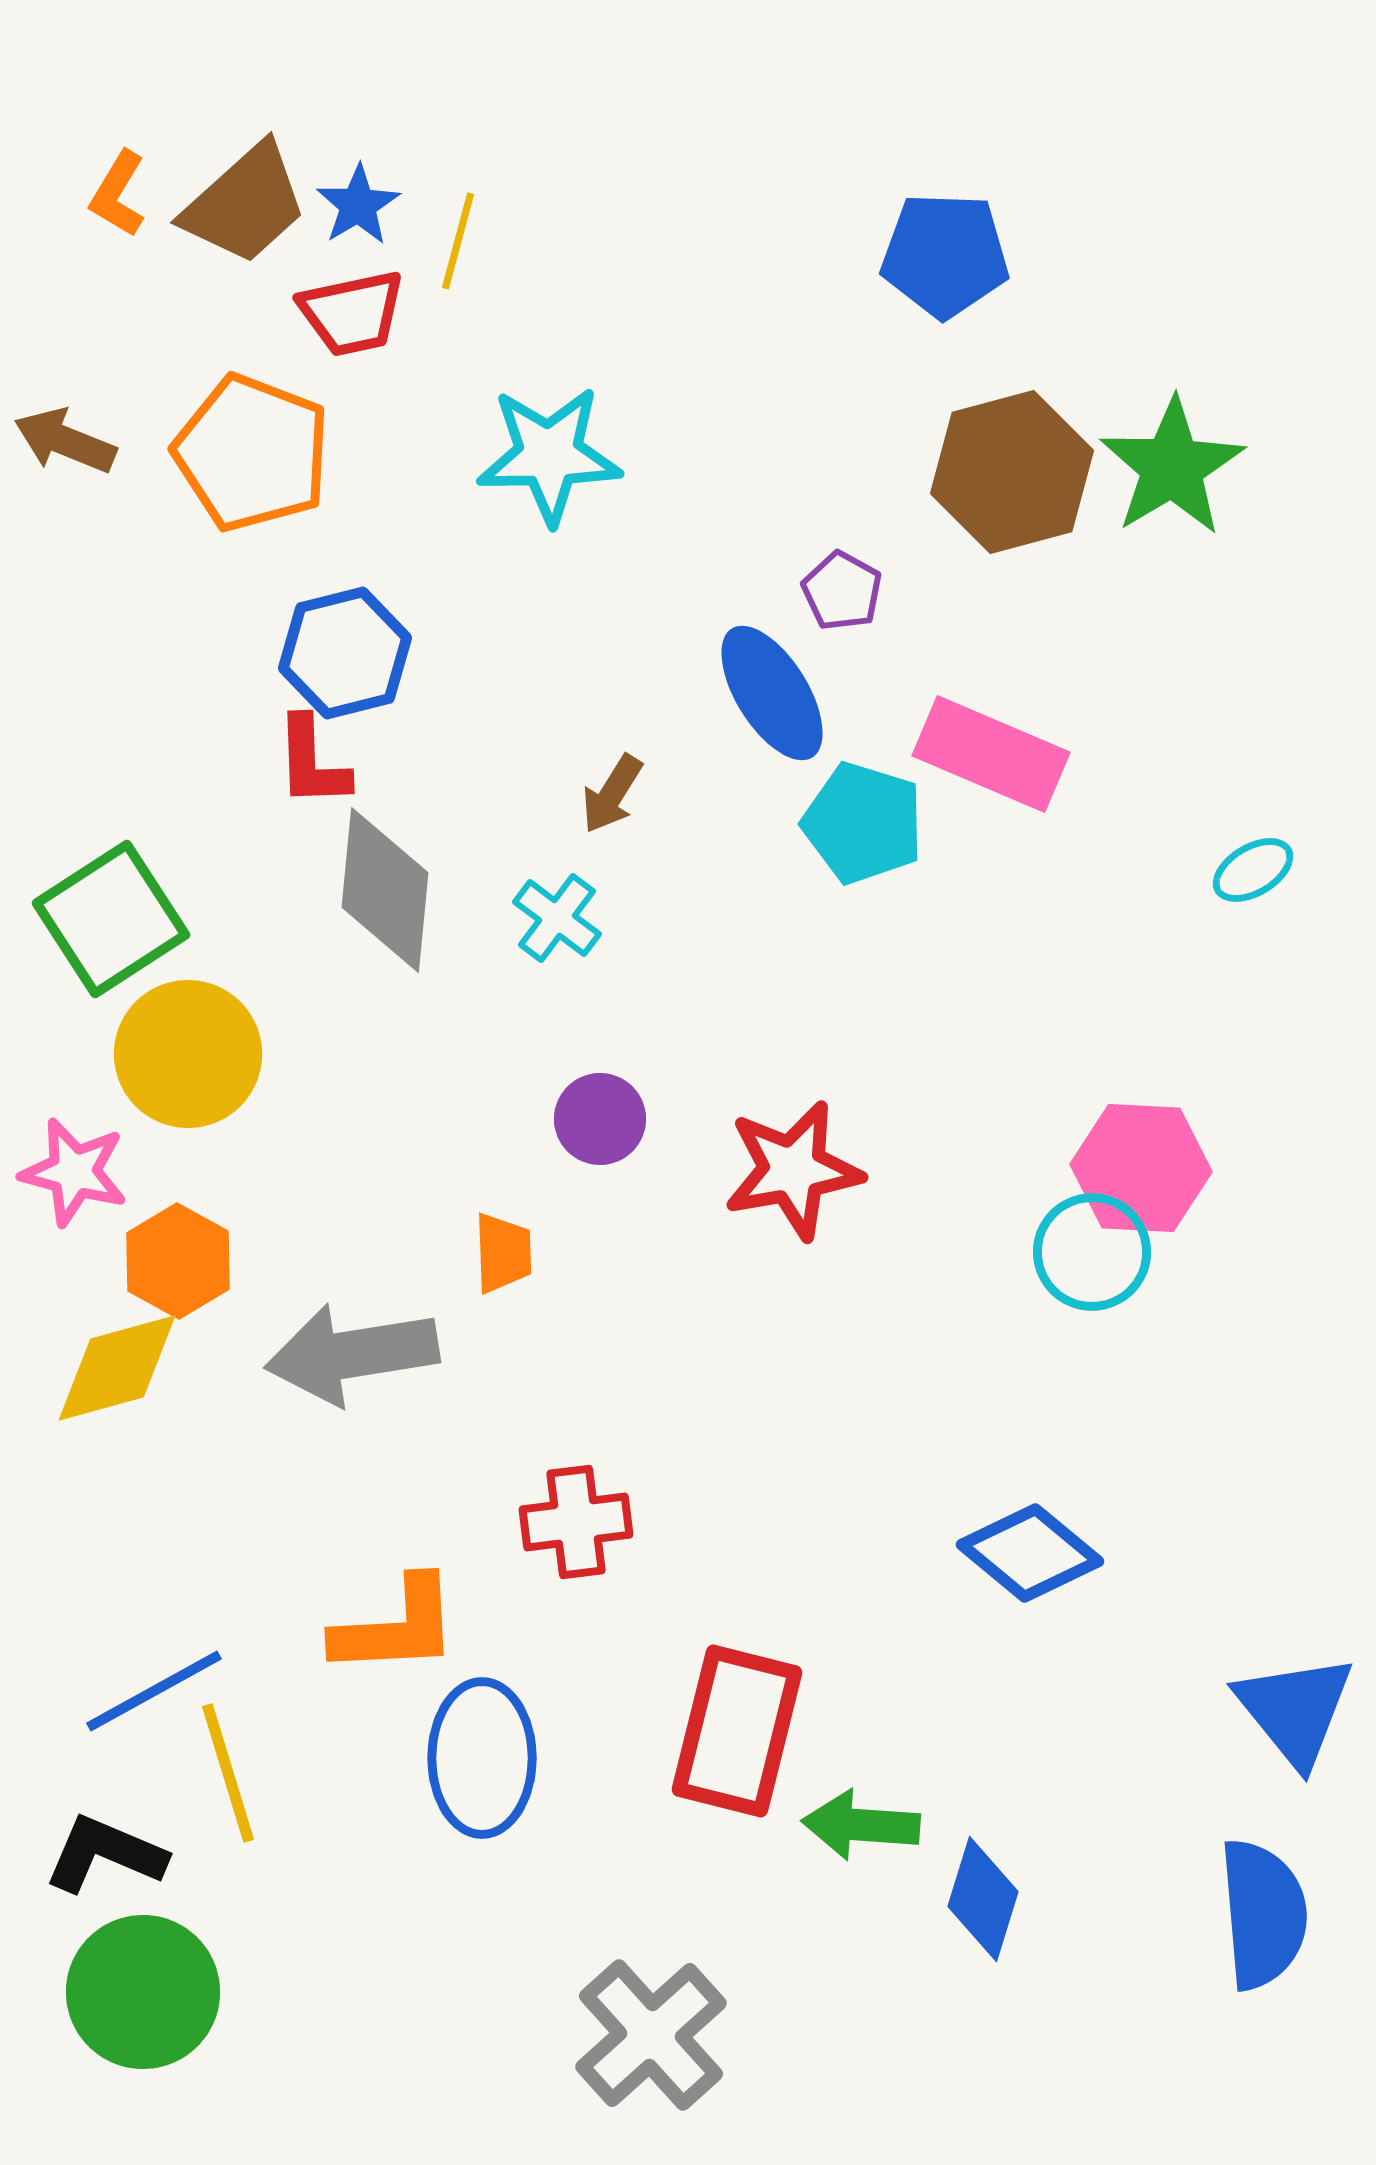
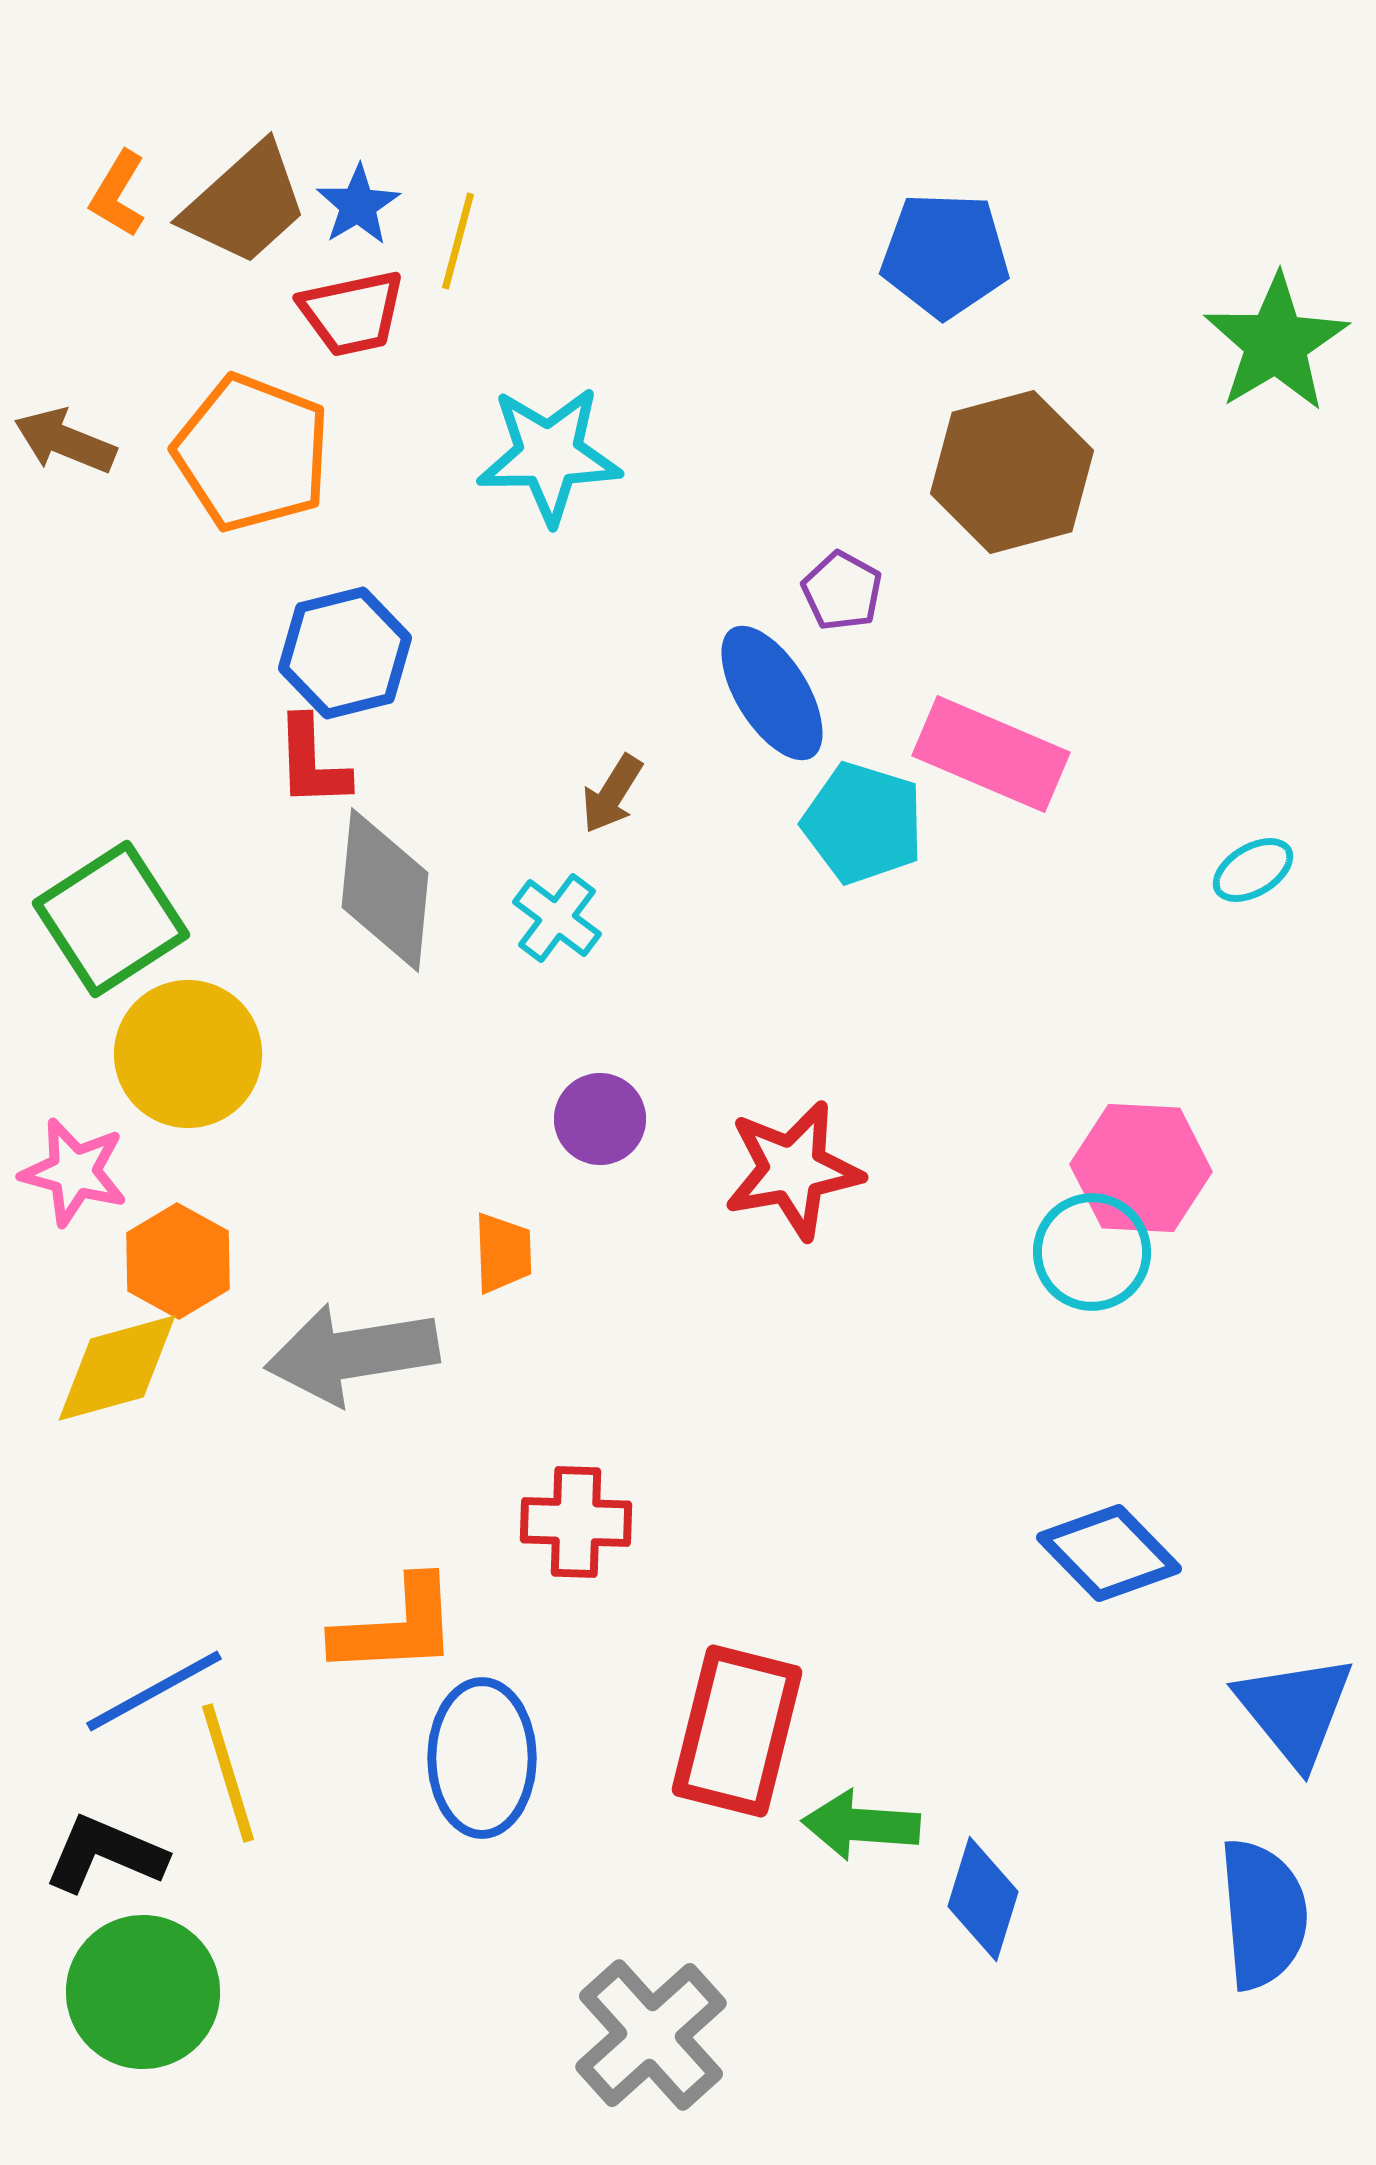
green star at (1172, 467): moved 104 px right, 124 px up
red cross at (576, 1522): rotated 9 degrees clockwise
blue diamond at (1030, 1553): moved 79 px right; rotated 6 degrees clockwise
